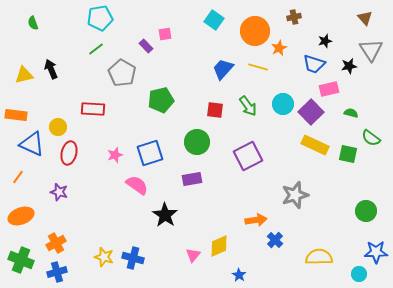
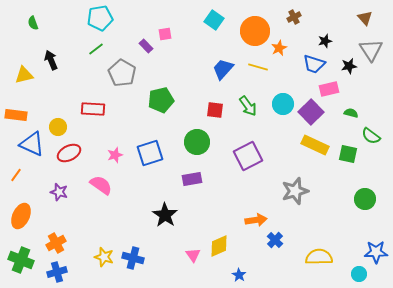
brown cross at (294, 17): rotated 16 degrees counterclockwise
black arrow at (51, 69): moved 9 px up
green semicircle at (371, 138): moved 2 px up
red ellipse at (69, 153): rotated 50 degrees clockwise
orange line at (18, 177): moved 2 px left, 2 px up
pink semicircle at (137, 185): moved 36 px left
gray star at (295, 195): moved 4 px up
green circle at (366, 211): moved 1 px left, 12 px up
orange ellipse at (21, 216): rotated 45 degrees counterclockwise
pink triangle at (193, 255): rotated 14 degrees counterclockwise
